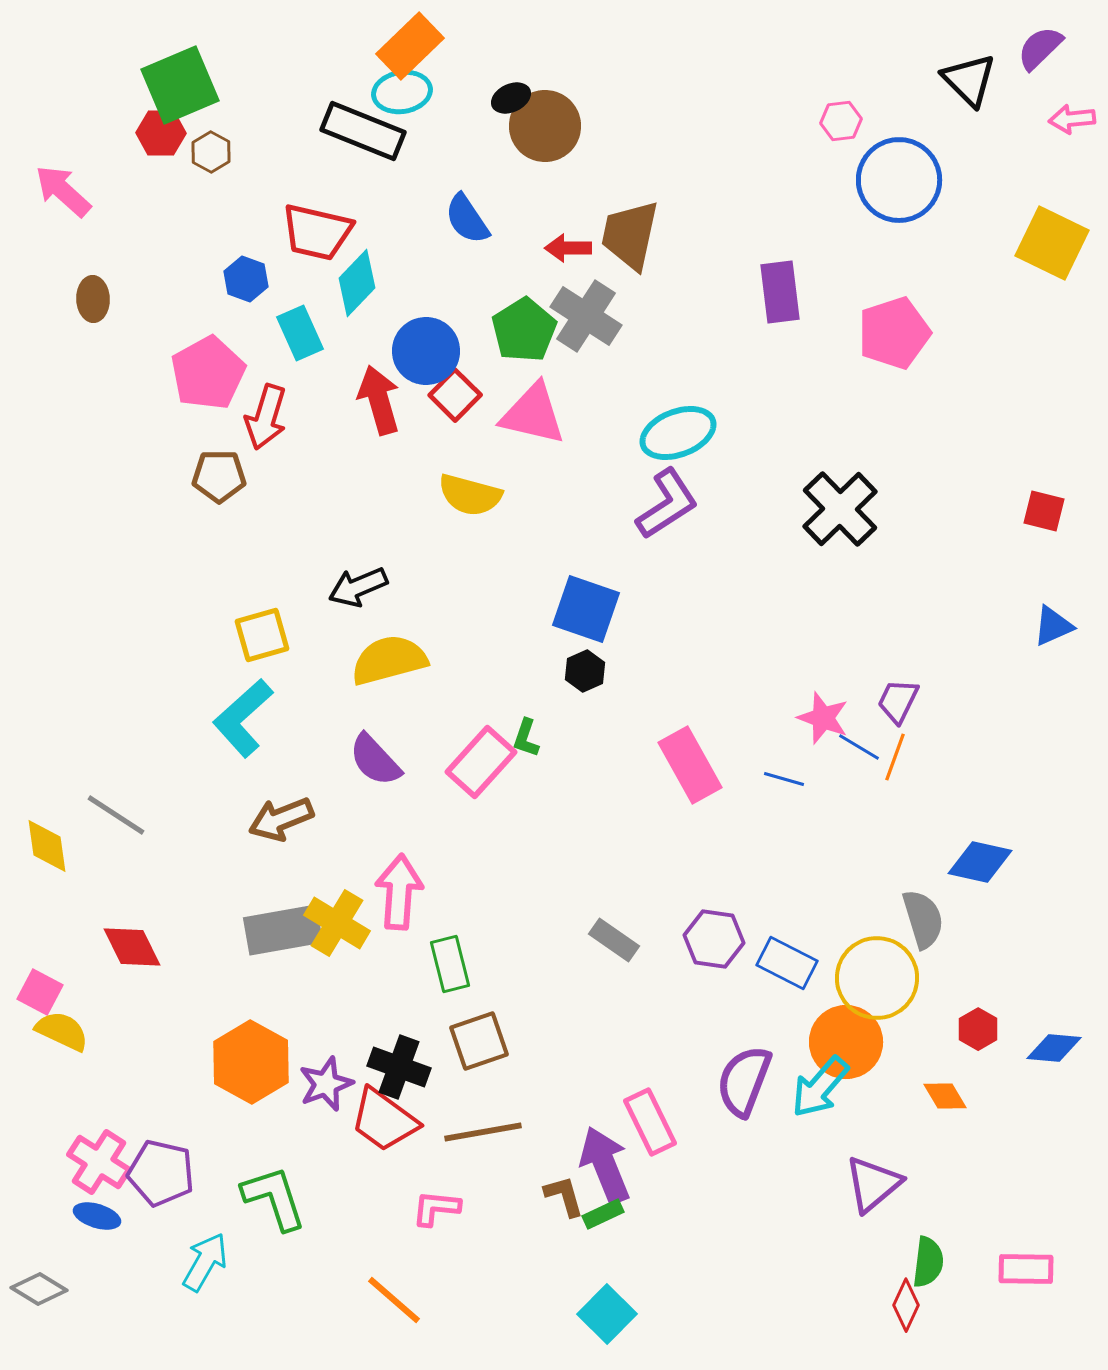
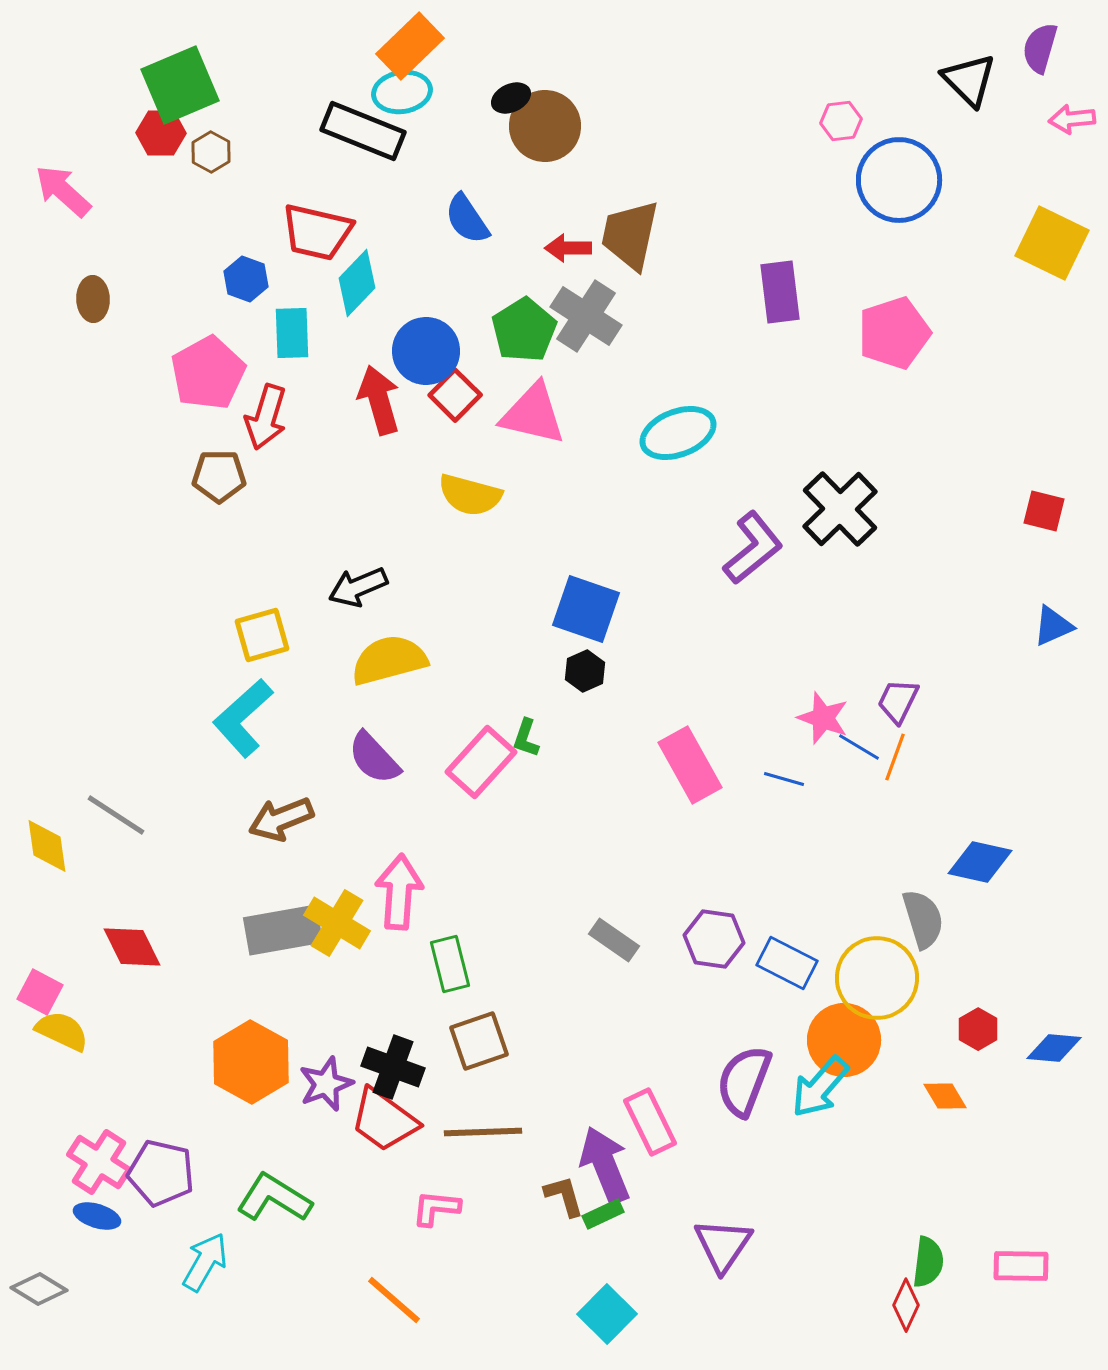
purple semicircle at (1040, 48): rotated 30 degrees counterclockwise
cyan rectangle at (300, 333): moved 8 px left; rotated 22 degrees clockwise
purple L-shape at (667, 504): moved 86 px right, 44 px down; rotated 6 degrees counterclockwise
purple semicircle at (375, 760): moved 1 px left, 2 px up
orange circle at (846, 1042): moved 2 px left, 2 px up
black cross at (399, 1067): moved 6 px left
brown line at (483, 1132): rotated 8 degrees clockwise
purple triangle at (873, 1184): moved 150 px left, 61 px down; rotated 16 degrees counterclockwise
green L-shape at (274, 1198): rotated 40 degrees counterclockwise
pink rectangle at (1026, 1269): moved 5 px left, 3 px up
